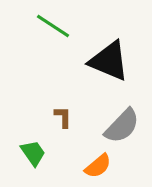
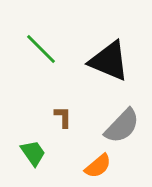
green line: moved 12 px left, 23 px down; rotated 12 degrees clockwise
